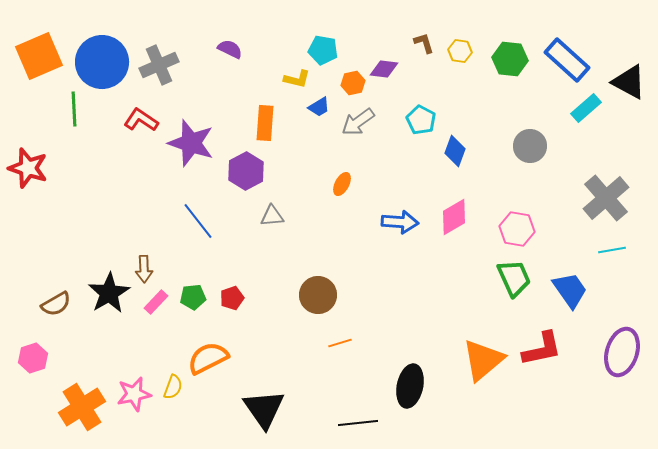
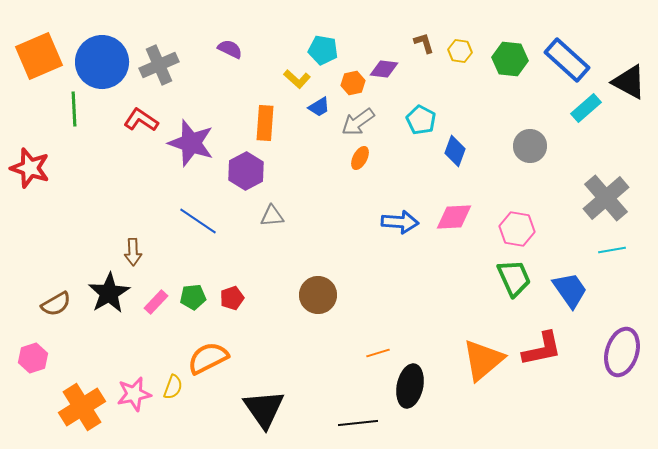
yellow L-shape at (297, 79): rotated 28 degrees clockwise
red star at (28, 168): moved 2 px right
orange ellipse at (342, 184): moved 18 px right, 26 px up
pink diamond at (454, 217): rotated 27 degrees clockwise
blue line at (198, 221): rotated 18 degrees counterclockwise
brown arrow at (144, 269): moved 11 px left, 17 px up
orange line at (340, 343): moved 38 px right, 10 px down
